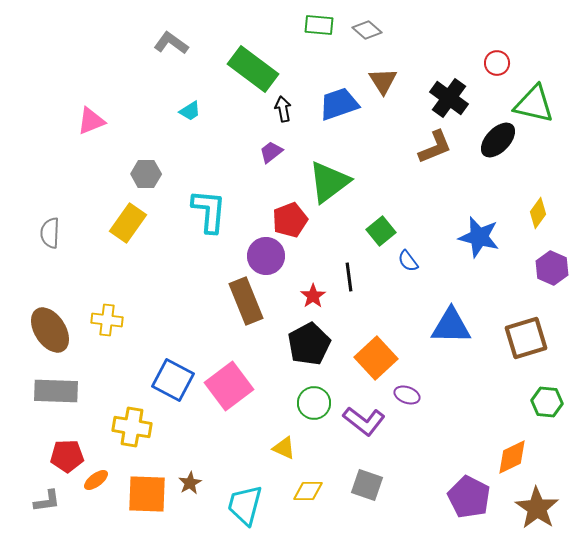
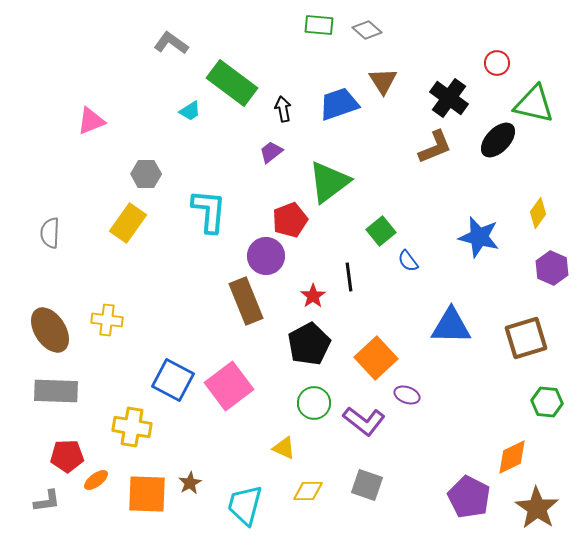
green rectangle at (253, 69): moved 21 px left, 14 px down
